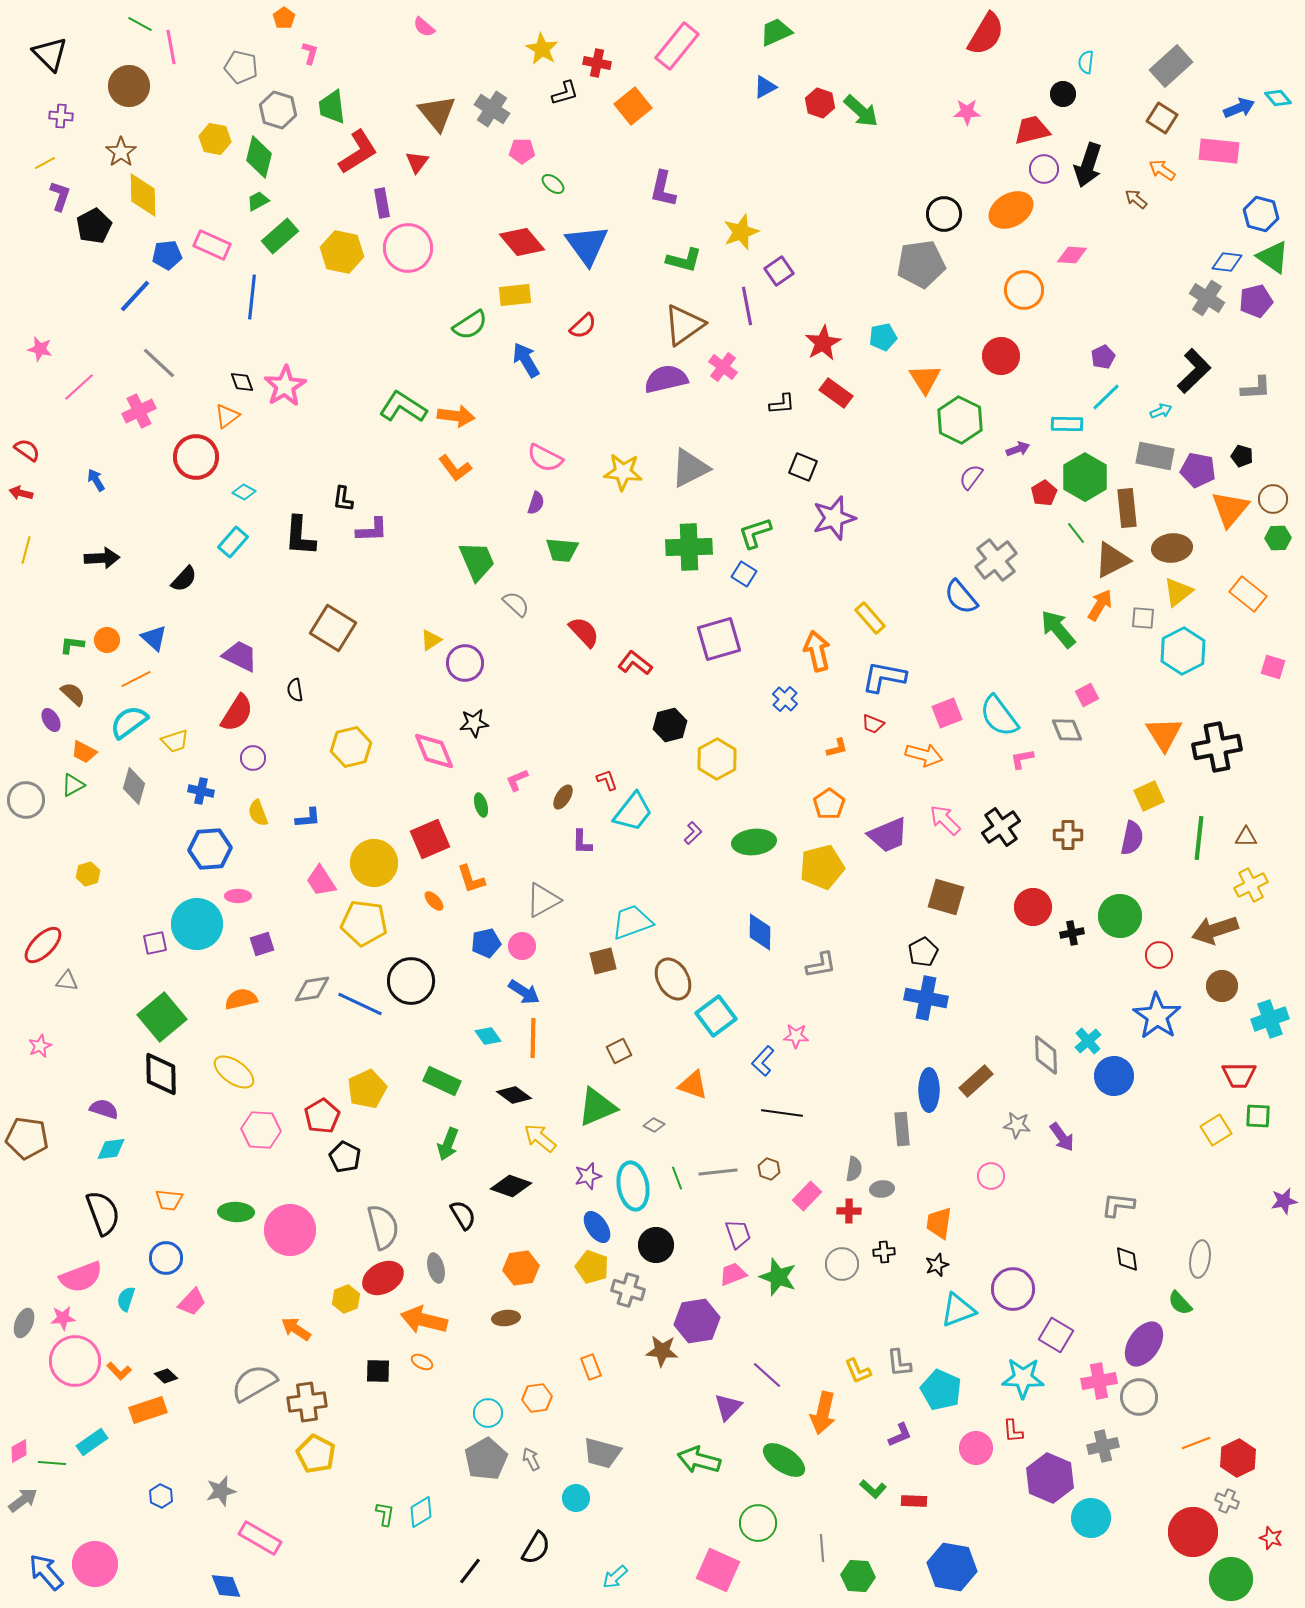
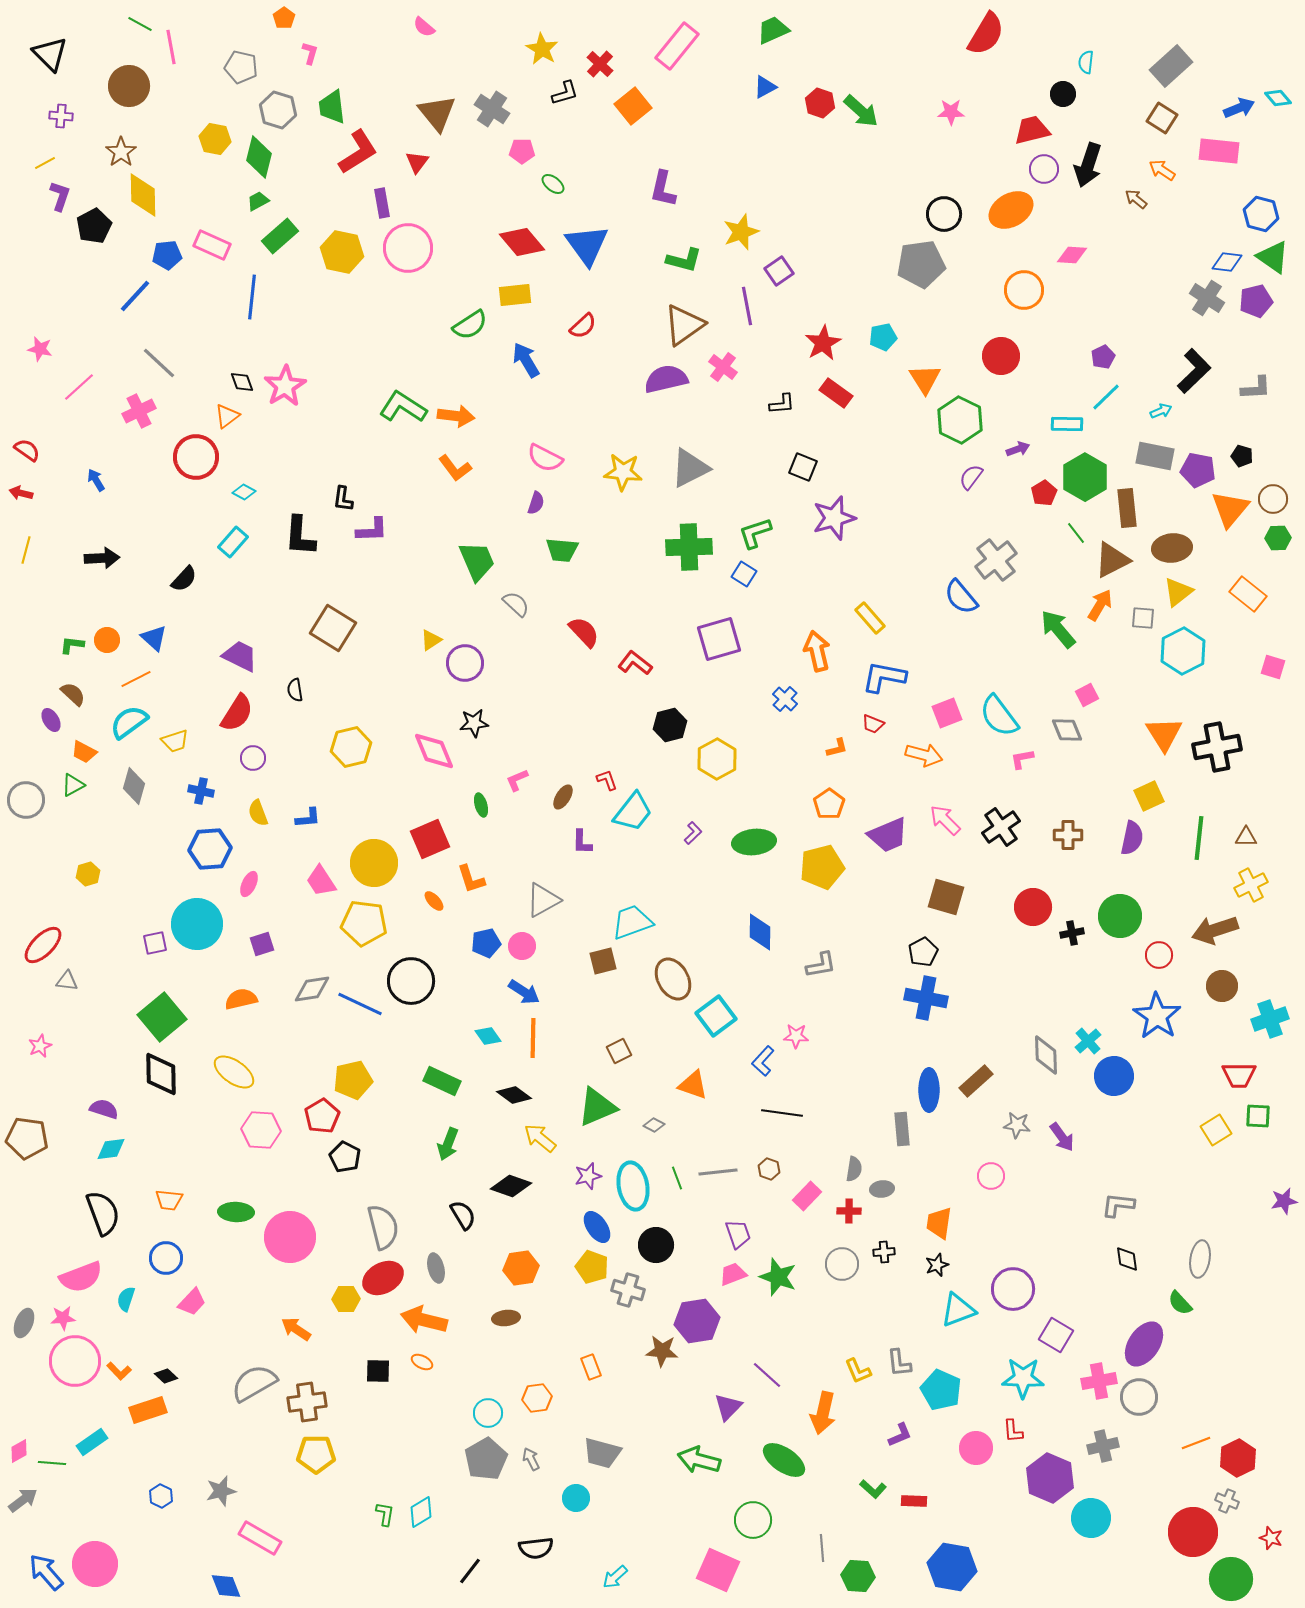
green trapezoid at (776, 32): moved 3 px left, 2 px up
red cross at (597, 63): moved 3 px right, 1 px down; rotated 32 degrees clockwise
pink star at (967, 112): moved 16 px left
pink ellipse at (238, 896): moved 11 px right, 12 px up; rotated 65 degrees counterclockwise
yellow pentagon at (367, 1089): moved 14 px left, 9 px up; rotated 12 degrees clockwise
pink circle at (290, 1230): moved 7 px down
yellow hexagon at (346, 1299): rotated 20 degrees clockwise
yellow pentagon at (316, 1454): rotated 27 degrees counterclockwise
green circle at (758, 1523): moved 5 px left, 3 px up
black semicircle at (536, 1548): rotated 52 degrees clockwise
